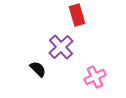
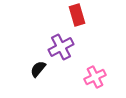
purple cross: rotated 15 degrees clockwise
black semicircle: rotated 96 degrees counterclockwise
